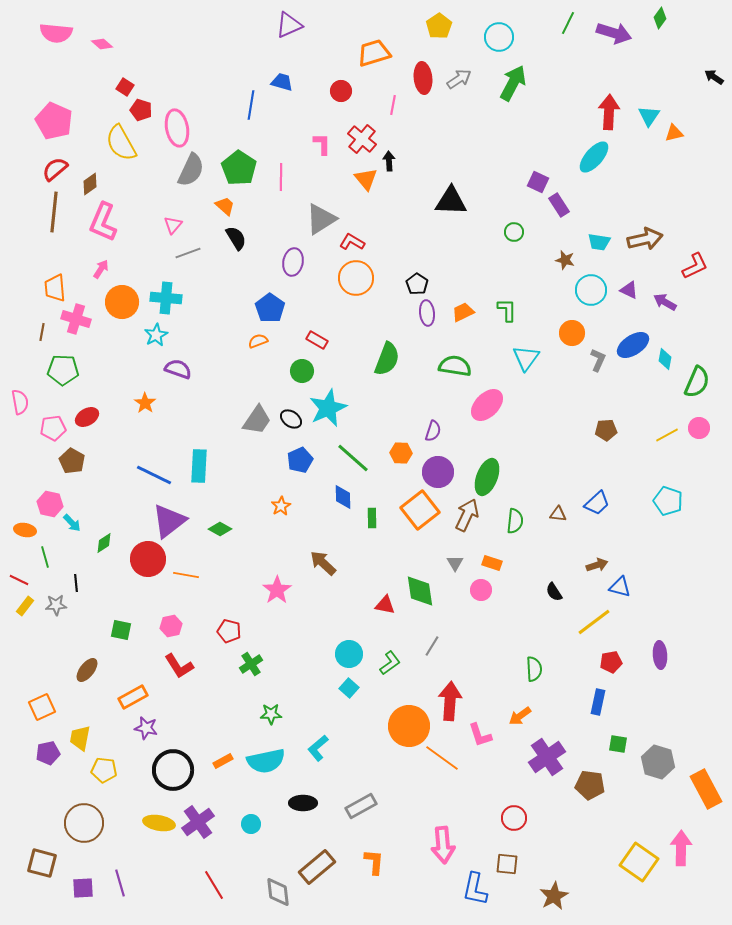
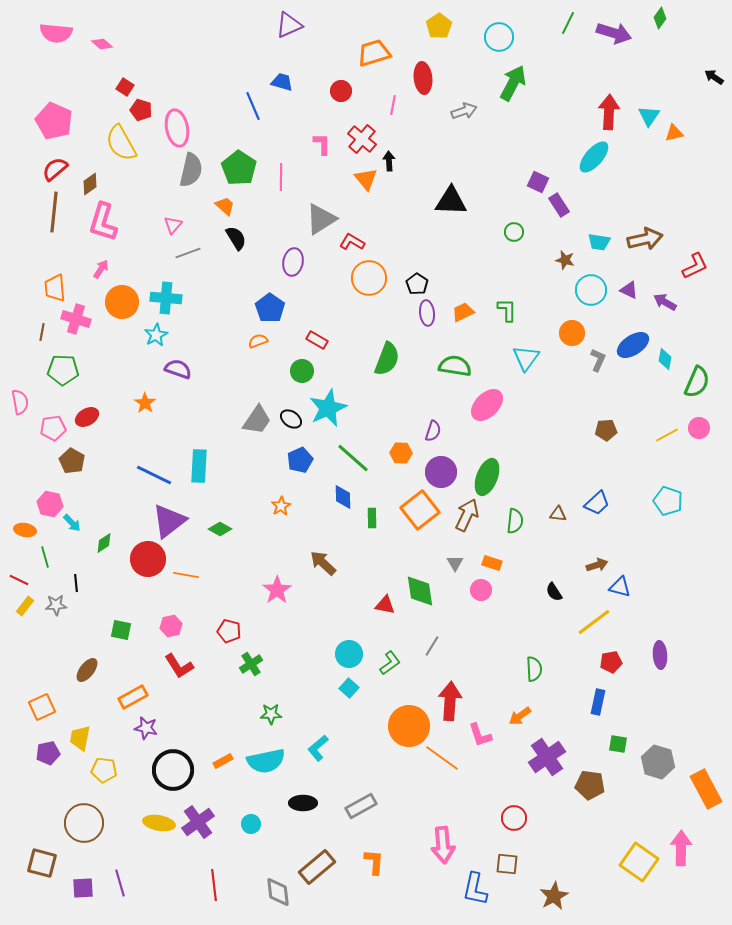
gray arrow at (459, 79): moved 5 px right, 32 px down; rotated 15 degrees clockwise
blue line at (251, 105): moved 2 px right, 1 px down; rotated 32 degrees counterclockwise
gray semicircle at (191, 170): rotated 12 degrees counterclockwise
pink L-shape at (103, 222): rotated 6 degrees counterclockwise
orange circle at (356, 278): moved 13 px right
purple circle at (438, 472): moved 3 px right
red line at (214, 885): rotated 24 degrees clockwise
